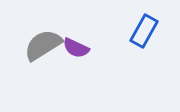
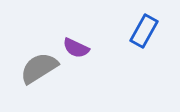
gray semicircle: moved 4 px left, 23 px down
